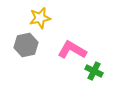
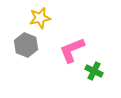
gray hexagon: rotated 25 degrees counterclockwise
pink L-shape: rotated 52 degrees counterclockwise
